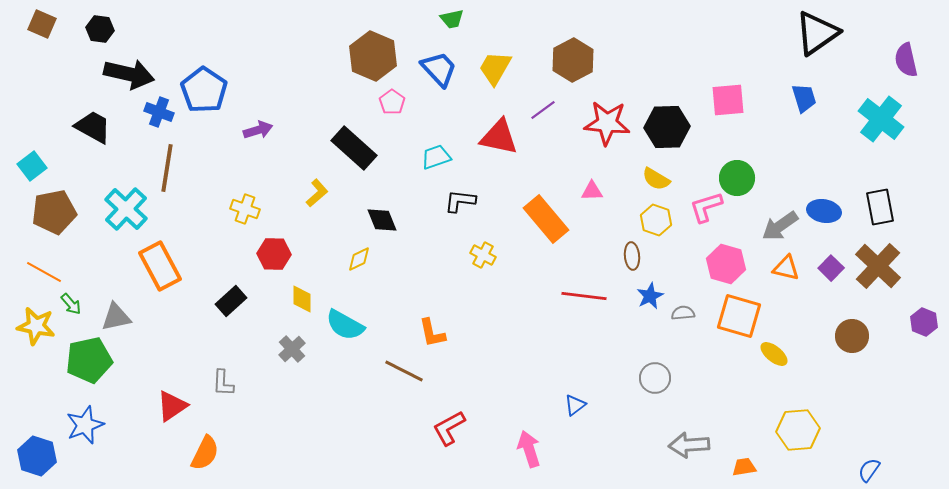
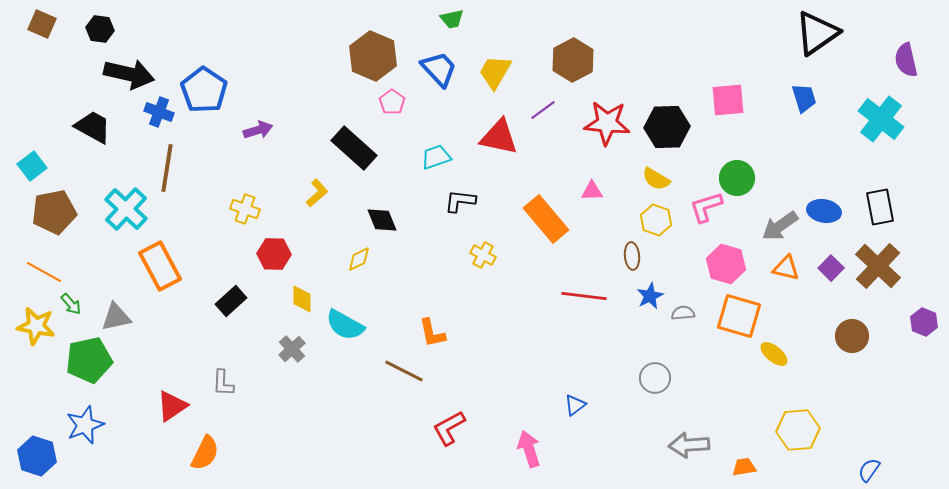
yellow trapezoid at (495, 68): moved 4 px down
